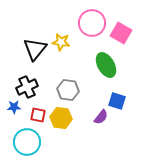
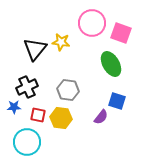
pink square: rotated 10 degrees counterclockwise
green ellipse: moved 5 px right, 1 px up
